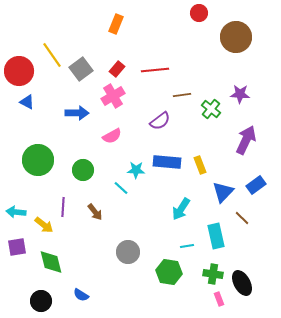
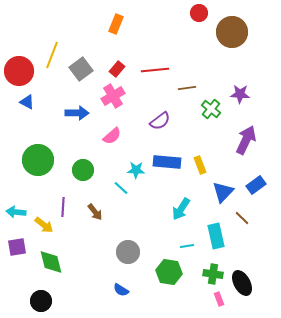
brown circle at (236, 37): moved 4 px left, 5 px up
yellow line at (52, 55): rotated 56 degrees clockwise
brown line at (182, 95): moved 5 px right, 7 px up
pink semicircle at (112, 136): rotated 12 degrees counterclockwise
blue semicircle at (81, 295): moved 40 px right, 5 px up
